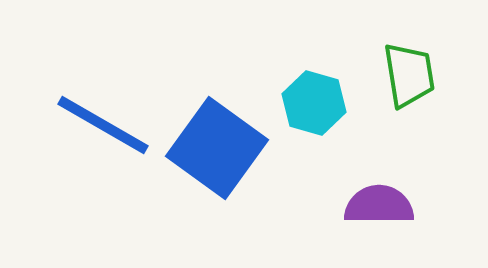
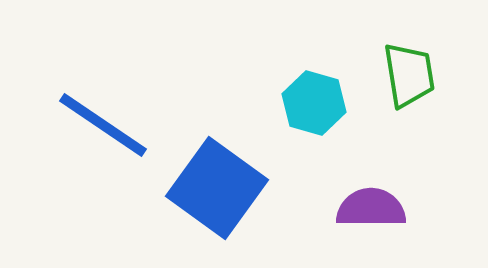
blue line: rotated 4 degrees clockwise
blue square: moved 40 px down
purple semicircle: moved 8 px left, 3 px down
